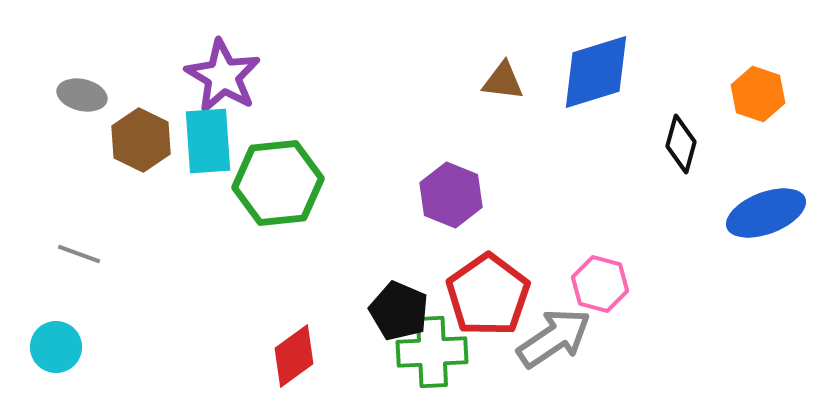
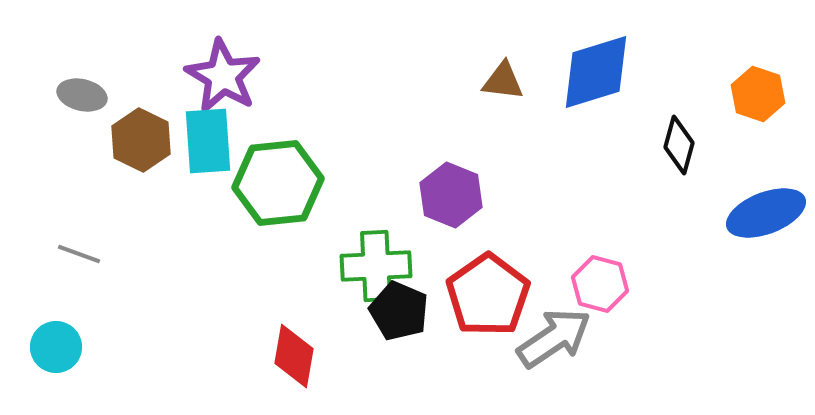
black diamond: moved 2 px left, 1 px down
green cross: moved 56 px left, 86 px up
red diamond: rotated 44 degrees counterclockwise
